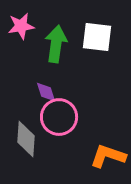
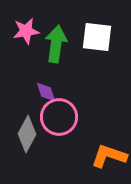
pink star: moved 5 px right, 5 px down
gray diamond: moved 1 px right, 5 px up; rotated 24 degrees clockwise
orange L-shape: moved 1 px right
